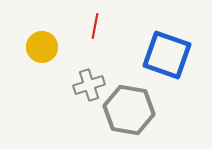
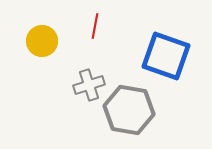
yellow circle: moved 6 px up
blue square: moved 1 px left, 1 px down
